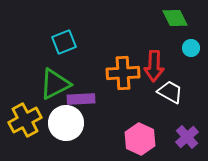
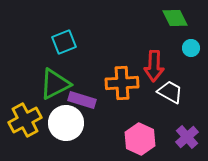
orange cross: moved 1 px left, 10 px down
purple rectangle: moved 1 px right, 1 px down; rotated 20 degrees clockwise
